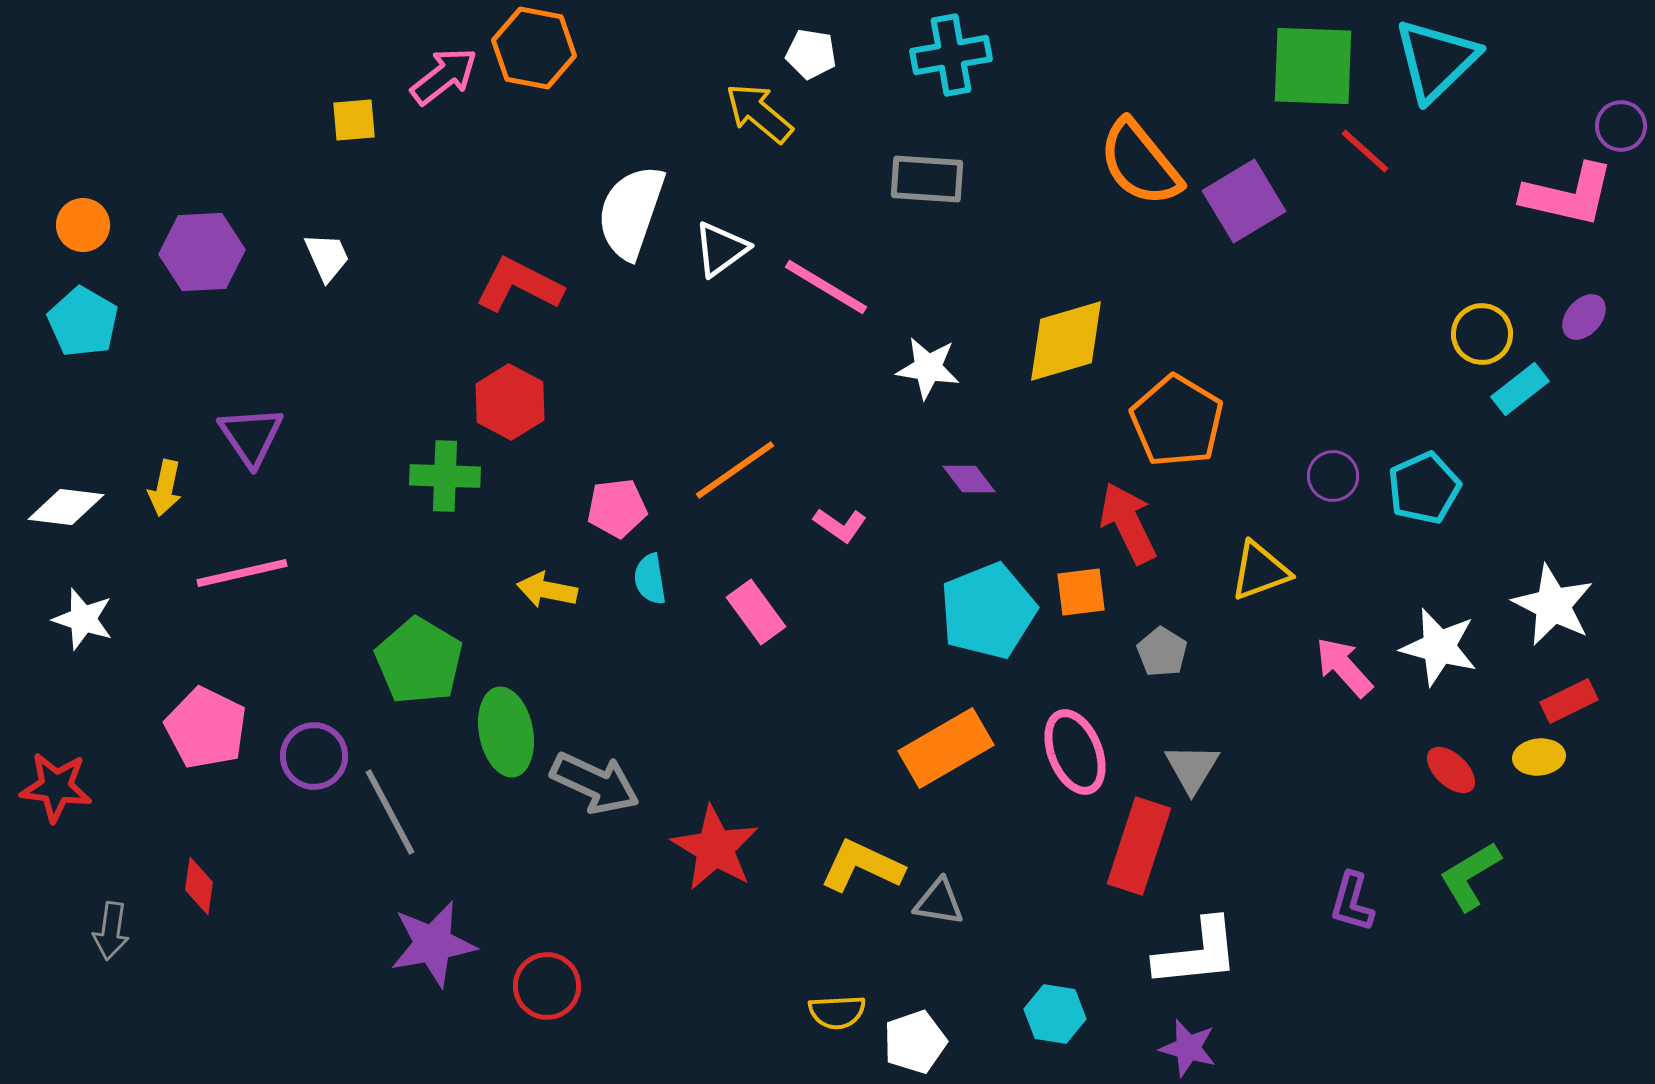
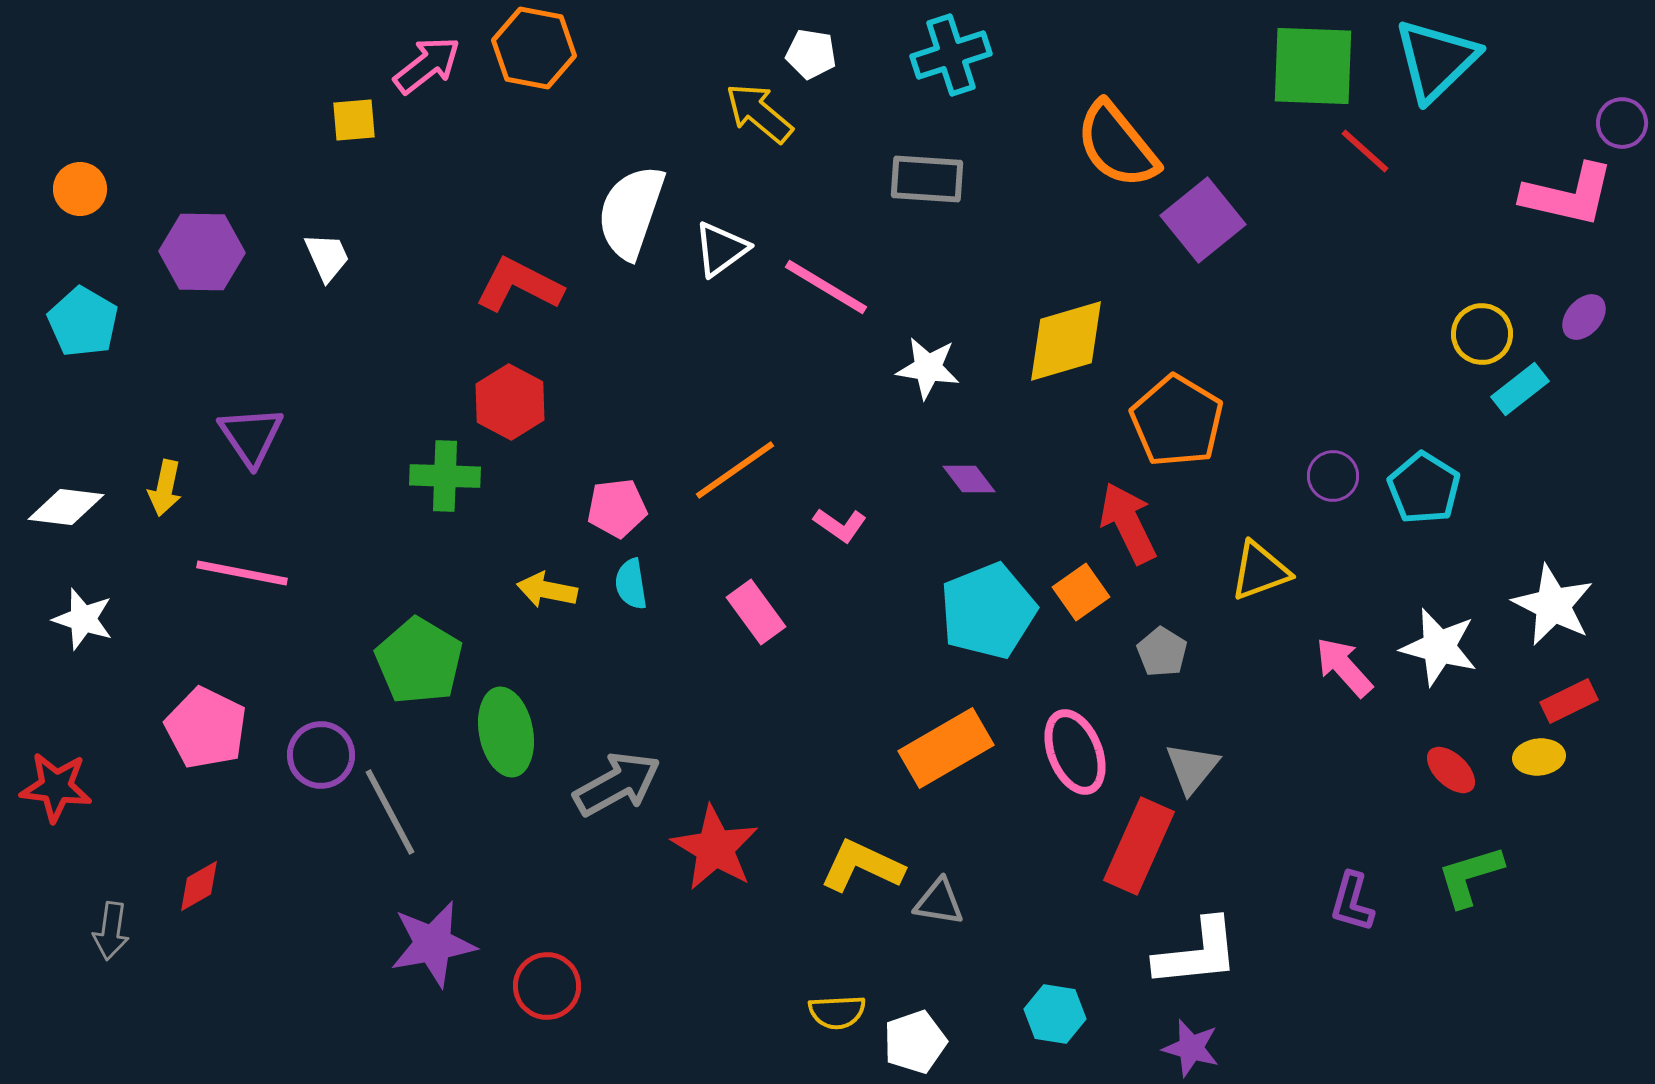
cyan cross at (951, 55): rotated 8 degrees counterclockwise
pink arrow at (444, 76): moved 17 px left, 11 px up
purple circle at (1621, 126): moved 1 px right, 3 px up
orange semicircle at (1140, 163): moved 23 px left, 18 px up
purple square at (1244, 201): moved 41 px left, 19 px down; rotated 8 degrees counterclockwise
orange circle at (83, 225): moved 3 px left, 36 px up
purple hexagon at (202, 252): rotated 4 degrees clockwise
cyan pentagon at (1424, 488): rotated 16 degrees counterclockwise
pink line at (242, 573): rotated 24 degrees clockwise
cyan semicircle at (650, 579): moved 19 px left, 5 px down
orange square at (1081, 592): rotated 28 degrees counterclockwise
purple circle at (314, 756): moved 7 px right, 1 px up
gray triangle at (1192, 768): rotated 8 degrees clockwise
gray arrow at (595, 783): moved 22 px right, 1 px down; rotated 54 degrees counterclockwise
red rectangle at (1139, 846): rotated 6 degrees clockwise
green L-shape at (1470, 876): rotated 14 degrees clockwise
red diamond at (199, 886): rotated 52 degrees clockwise
purple star at (1188, 1048): moved 3 px right
